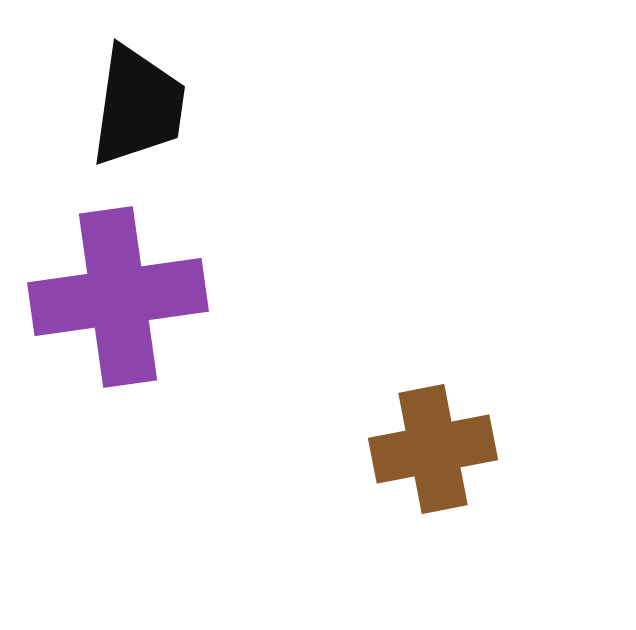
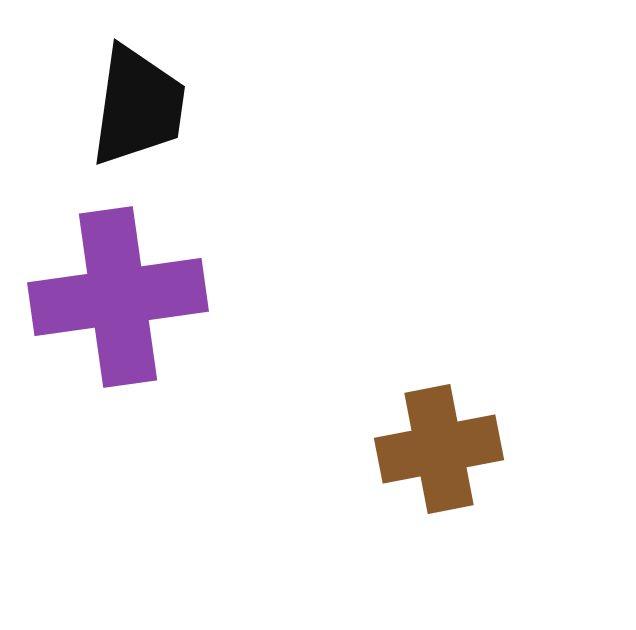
brown cross: moved 6 px right
